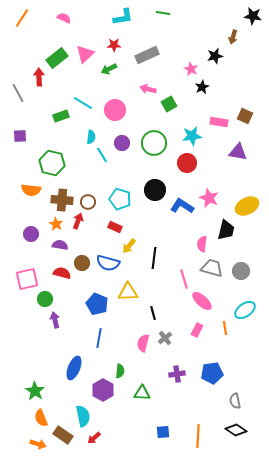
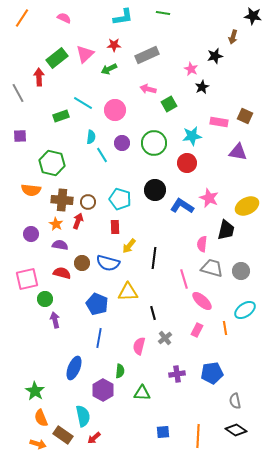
red rectangle at (115, 227): rotated 64 degrees clockwise
pink semicircle at (143, 343): moved 4 px left, 3 px down
